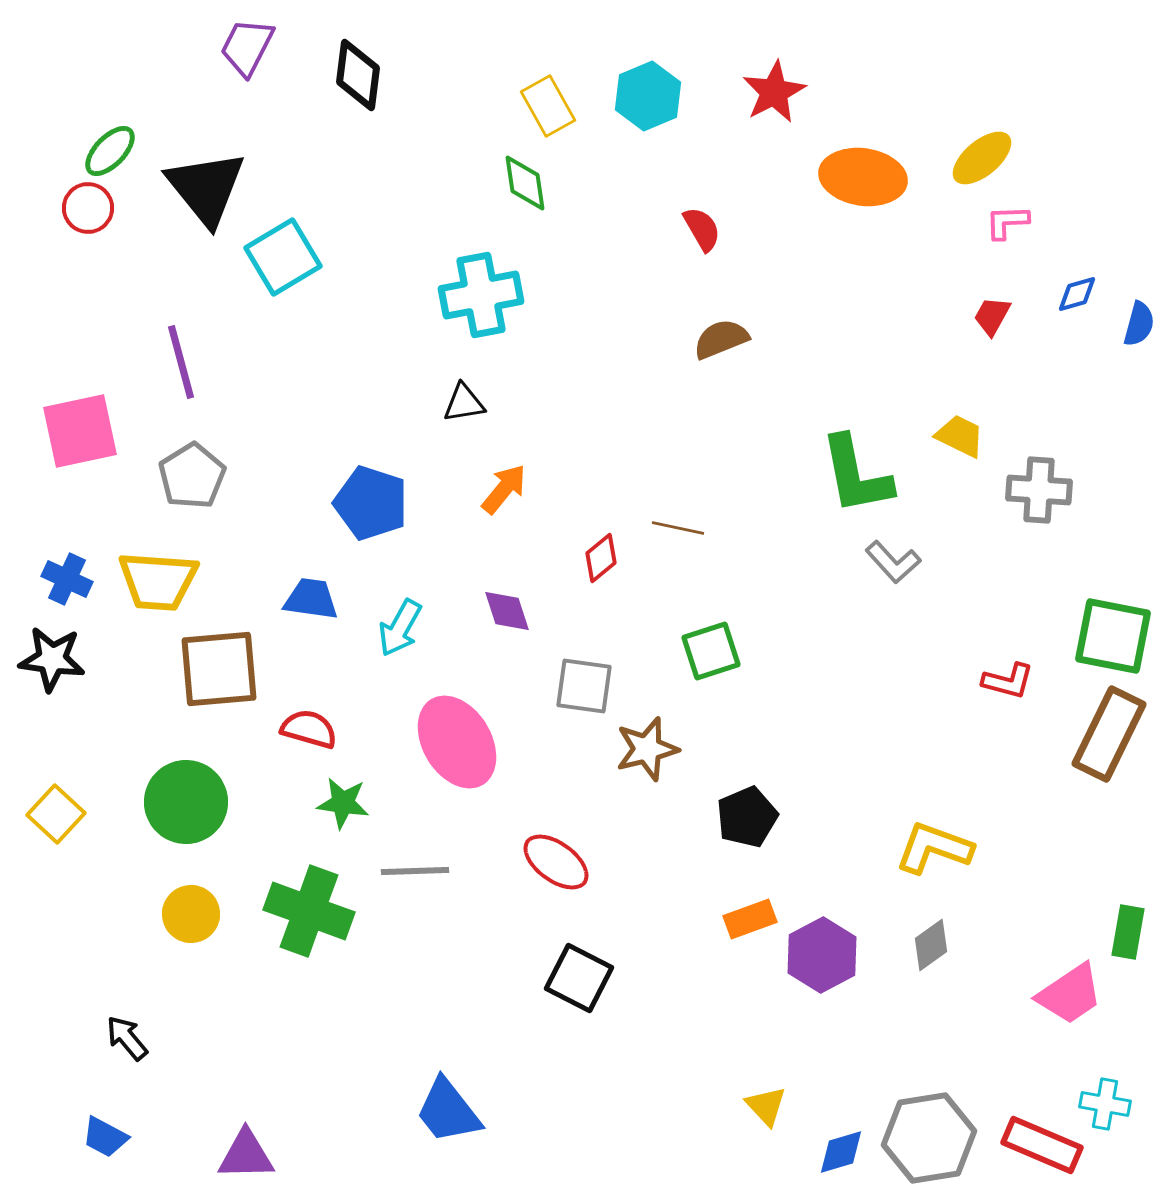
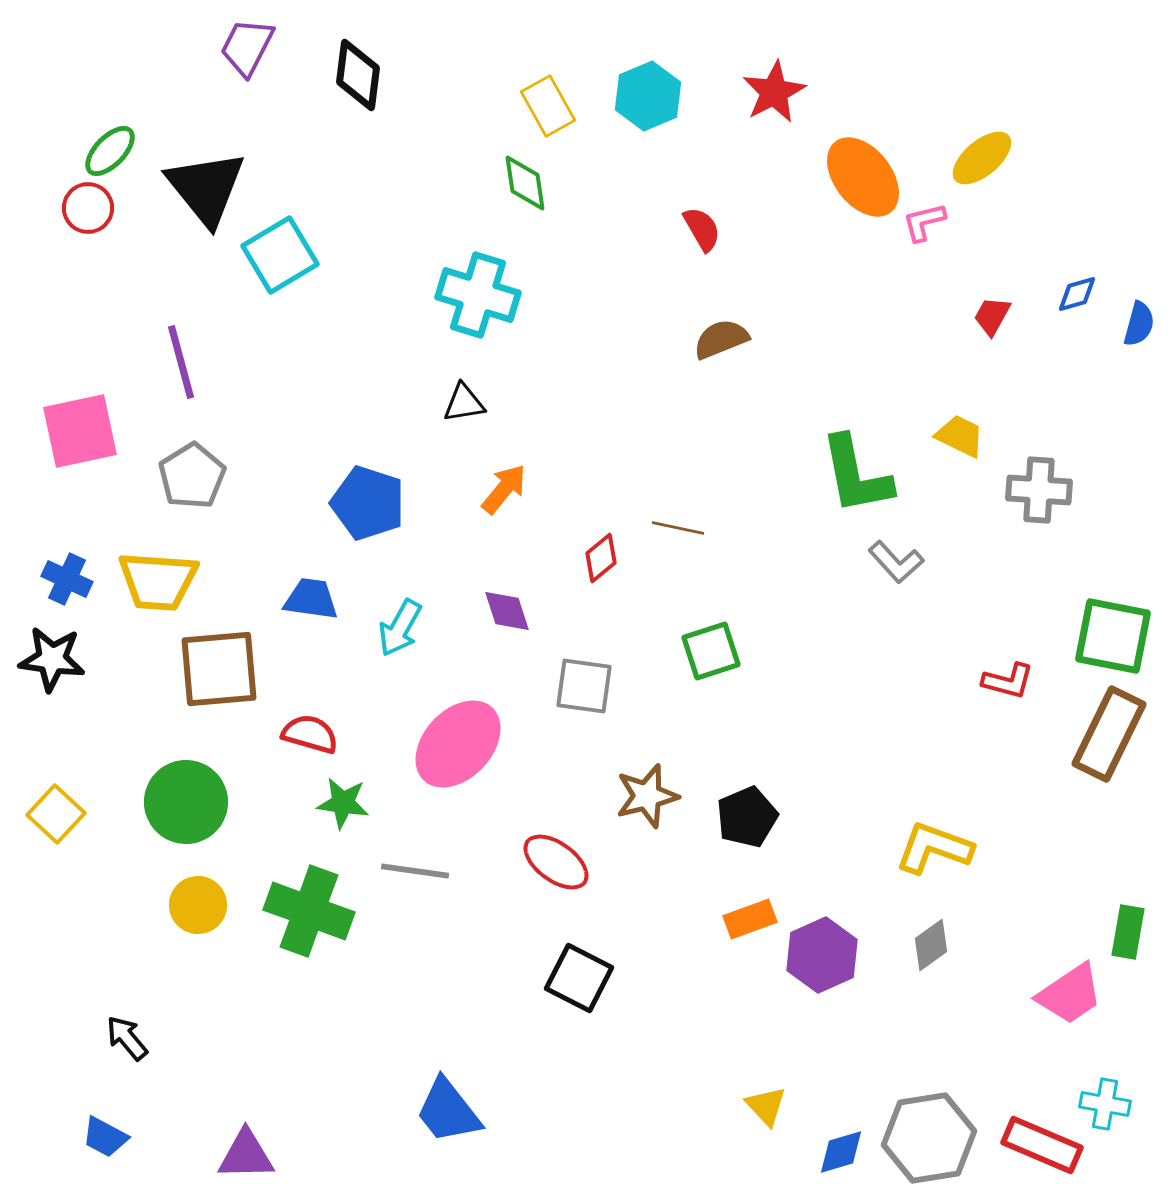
orange ellipse at (863, 177): rotated 44 degrees clockwise
pink L-shape at (1007, 222): moved 83 px left; rotated 12 degrees counterclockwise
cyan square at (283, 257): moved 3 px left, 2 px up
cyan cross at (481, 295): moved 3 px left; rotated 28 degrees clockwise
blue pentagon at (371, 503): moved 3 px left
gray L-shape at (893, 562): moved 3 px right
red semicircle at (309, 729): moved 1 px right, 5 px down
pink ellipse at (457, 742): moved 1 px right, 2 px down; rotated 74 degrees clockwise
brown star at (647, 749): moved 47 px down
gray line at (415, 871): rotated 10 degrees clockwise
yellow circle at (191, 914): moved 7 px right, 9 px up
purple hexagon at (822, 955): rotated 4 degrees clockwise
